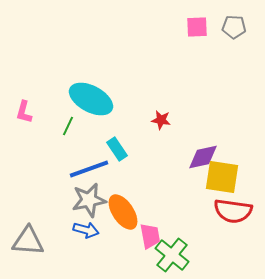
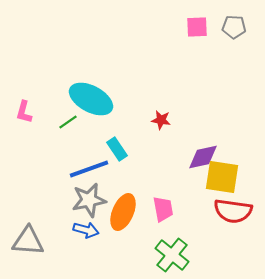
green line: moved 4 px up; rotated 30 degrees clockwise
orange ellipse: rotated 57 degrees clockwise
pink trapezoid: moved 13 px right, 27 px up
